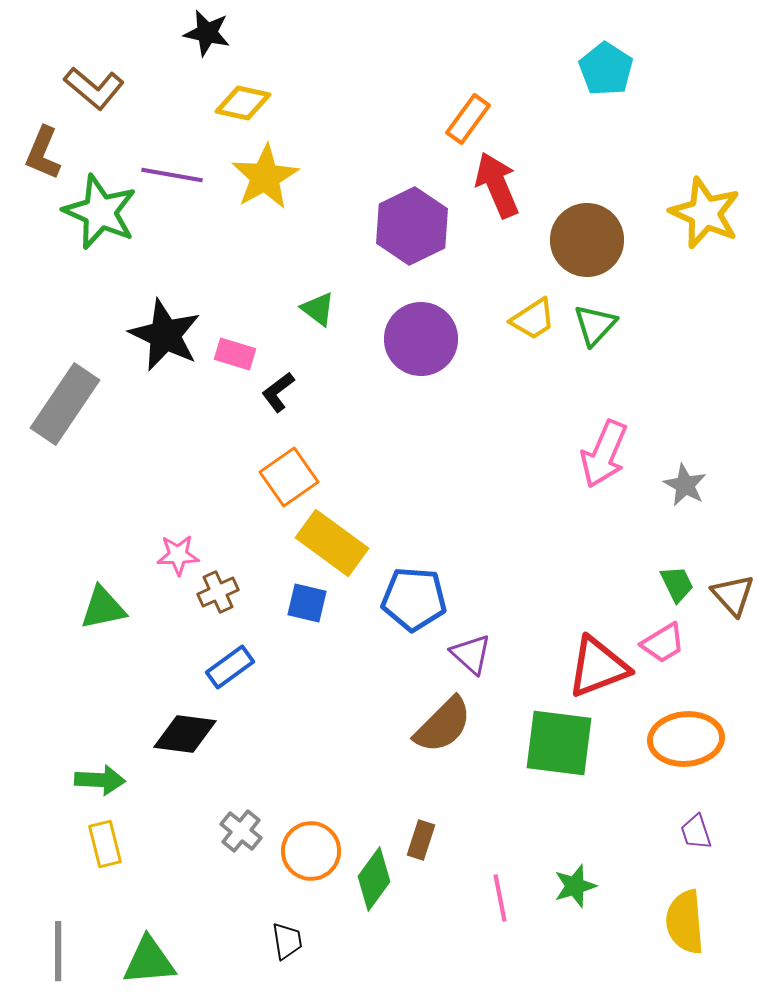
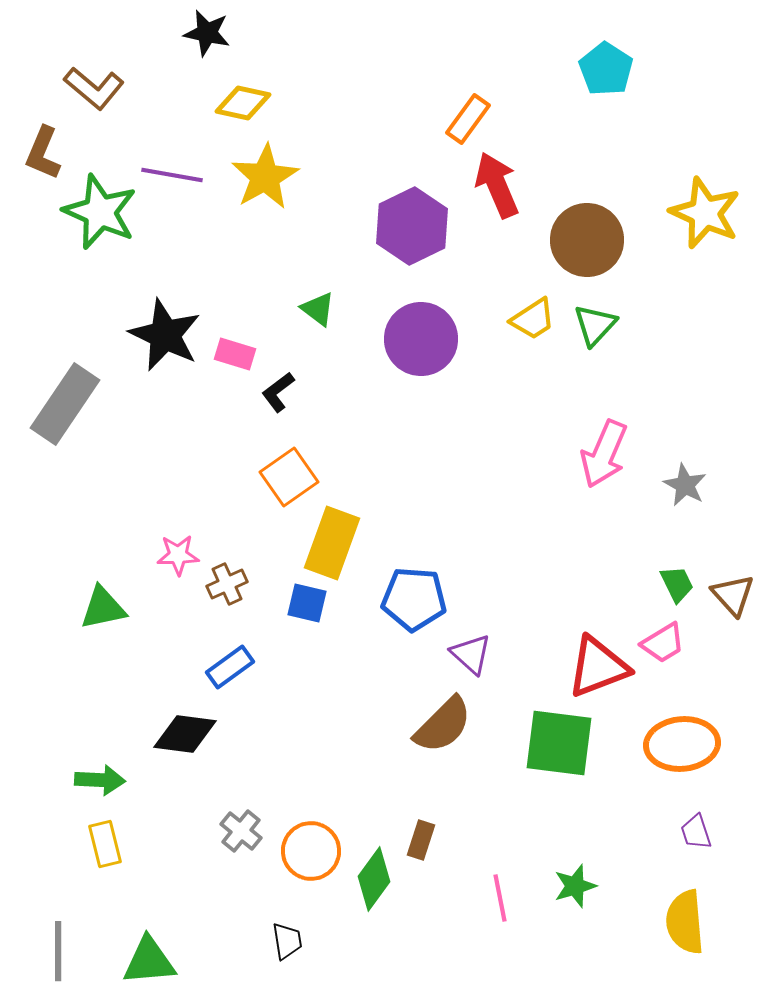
yellow rectangle at (332, 543): rotated 74 degrees clockwise
brown cross at (218, 592): moved 9 px right, 8 px up
orange ellipse at (686, 739): moved 4 px left, 5 px down
